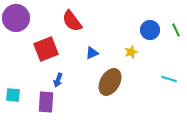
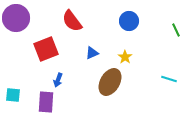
blue circle: moved 21 px left, 9 px up
yellow star: moved 6 px left, 5 px down; rotated 16 degrees counterclockwise
